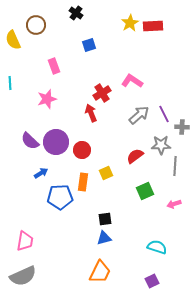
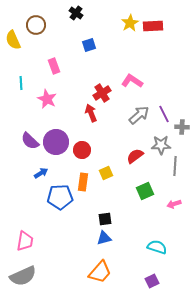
cyan line: moved 11 px right
pink star: rotated 30 degrees counterclockwise
orange trapezoid: rotated 15 degrees clockwise
